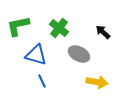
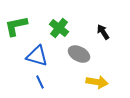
green L-shape: moved 2 px left
black arrow: rotated 14 degrees clockwise
blue triangle: moved 1 px right, 1 px down
blue line: moved 2 px left, 1 px down
